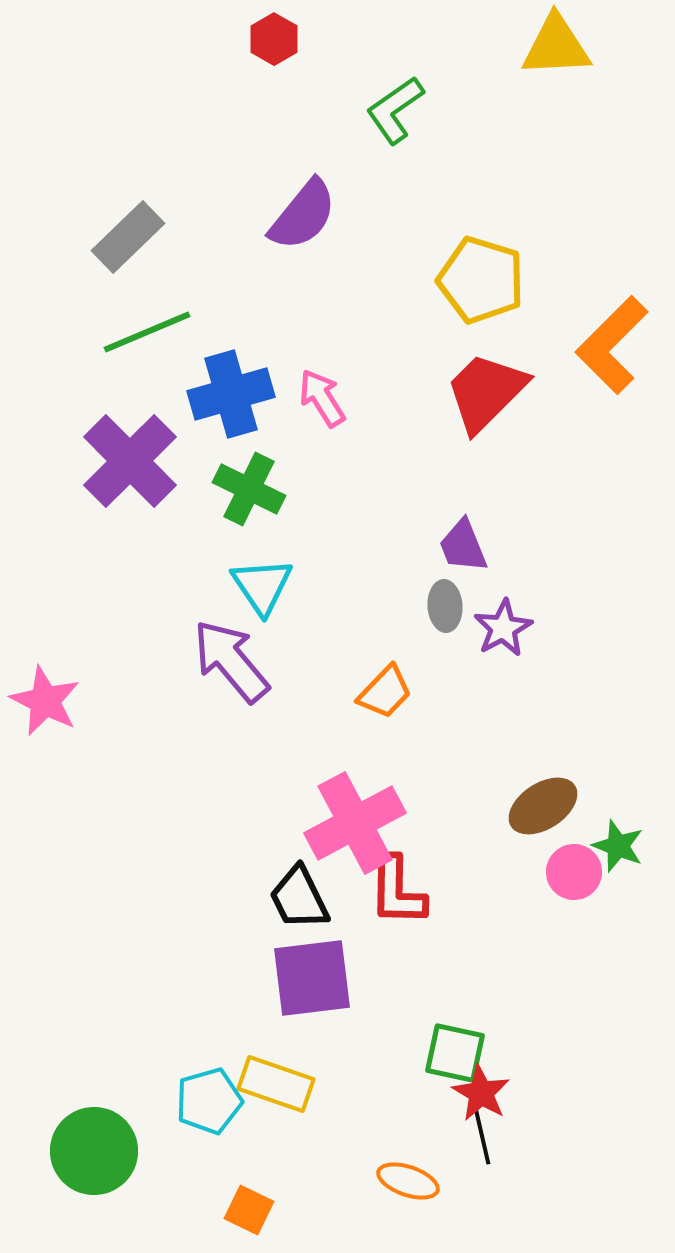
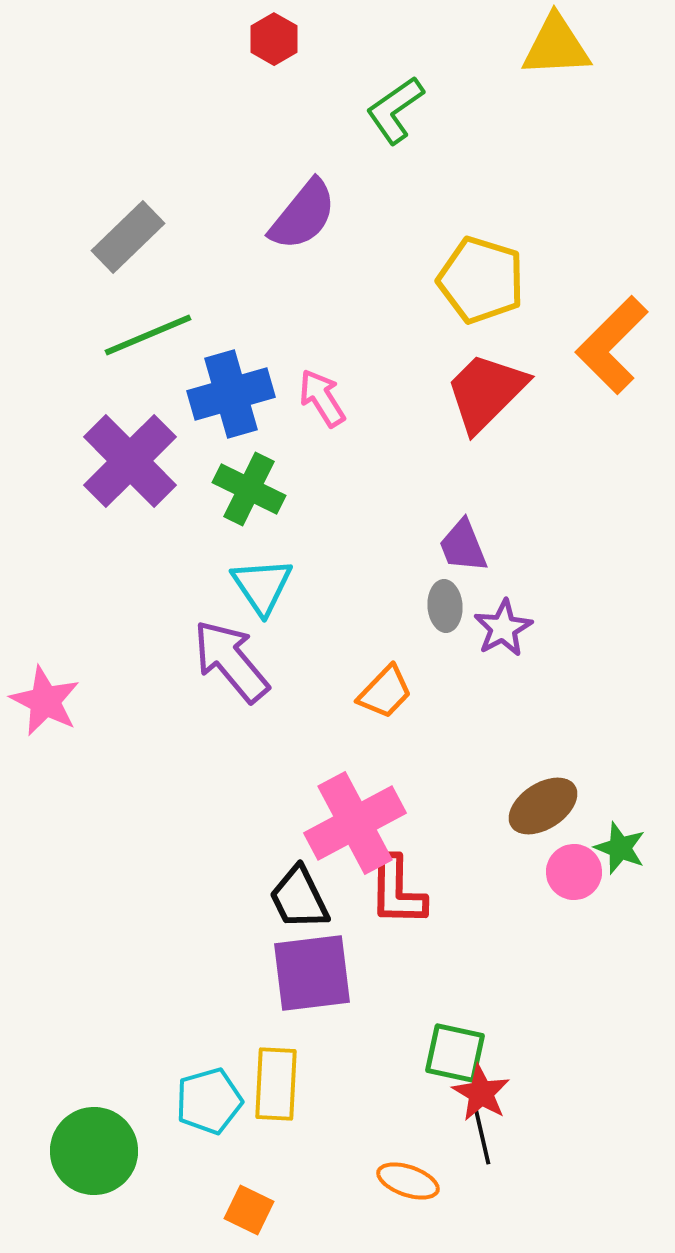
green line: moved 1 px right, 3 px down
green star: moved 2 px right, 2 px down
purple square: moved 5 px up
yellow rectangle: rotated 74 degrees clockwise
